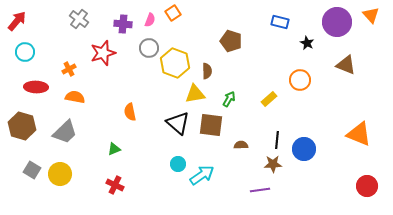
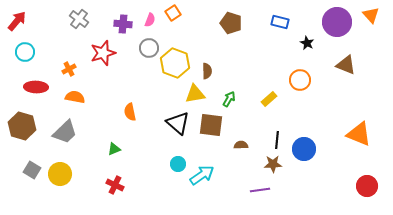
brown pentagon at (231, 41): moved 18 px up
